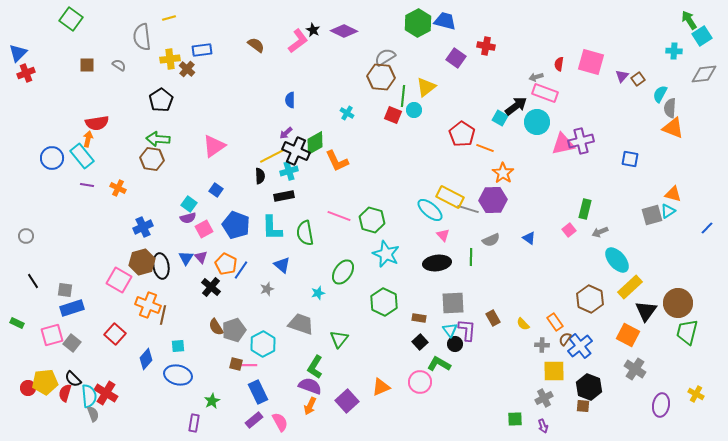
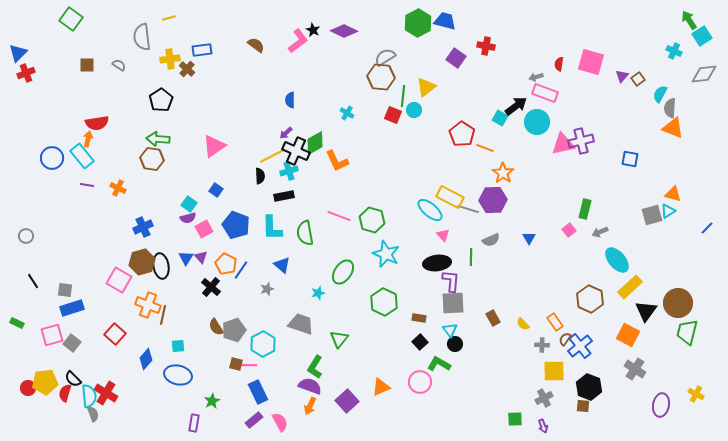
cyan cross at (674, 51): rotated 21 degrees clockwise
blue triangle at (529, 238): rotated 24 degrees clockwise
purple L-shape at (467, 330): moved 16 px left, 49 px up
